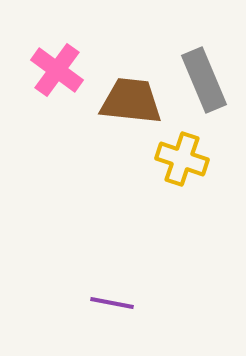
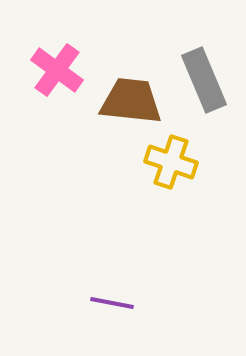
yellow cross: moved 11 px left, 3 px down
